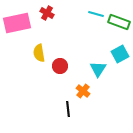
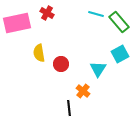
green rectangle: rotated 30 degrees clockwise
red circle: moved 1 px right, 2 px up
black line: moved 1 px right, 1 px up
